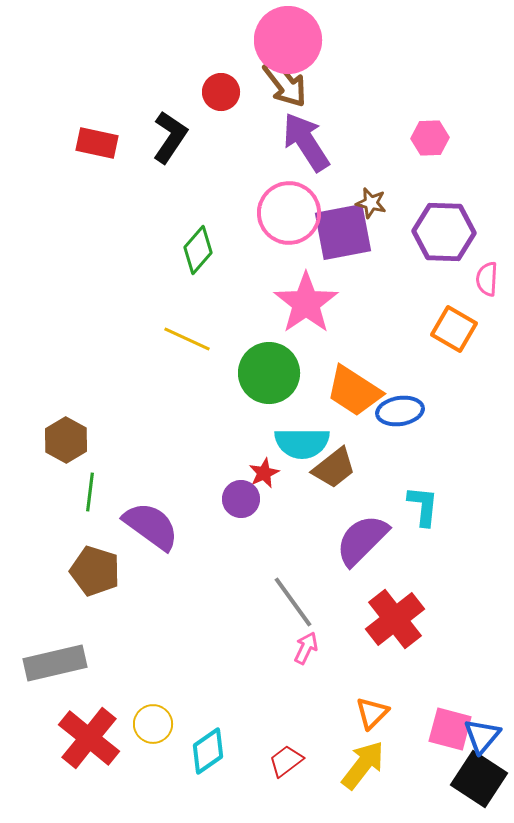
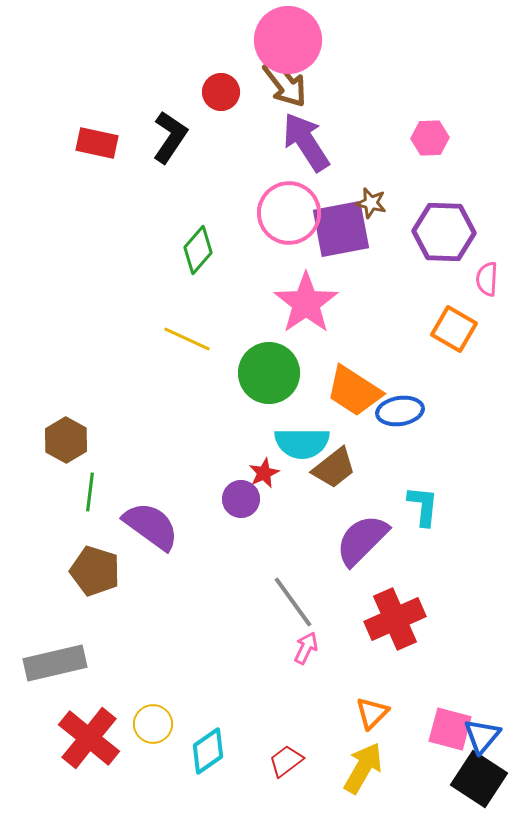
purple square at (343, 232): moved 2 px left, 3 px up
red cross at (395, 619): rotated 14 degrees clockwise
yellow arrow at (363, 765): moved 3 px down; rotated 8 degrees counterclockwise
